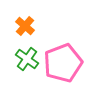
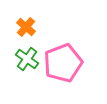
orange cross: moved 1 px right, 1 px down
